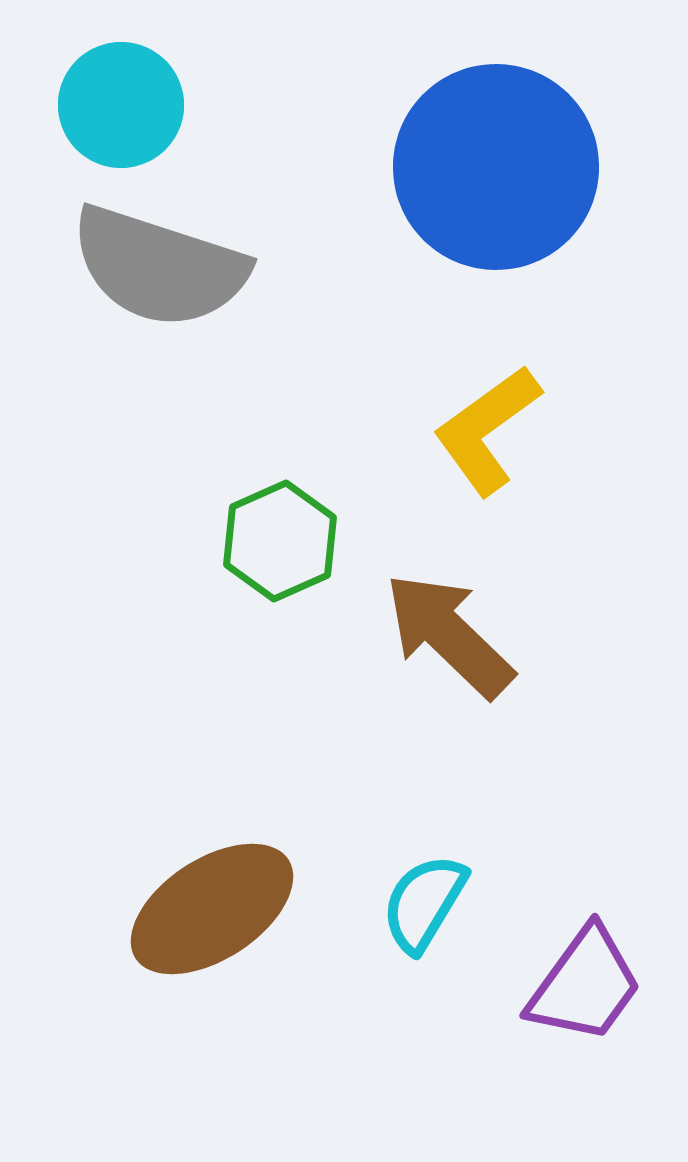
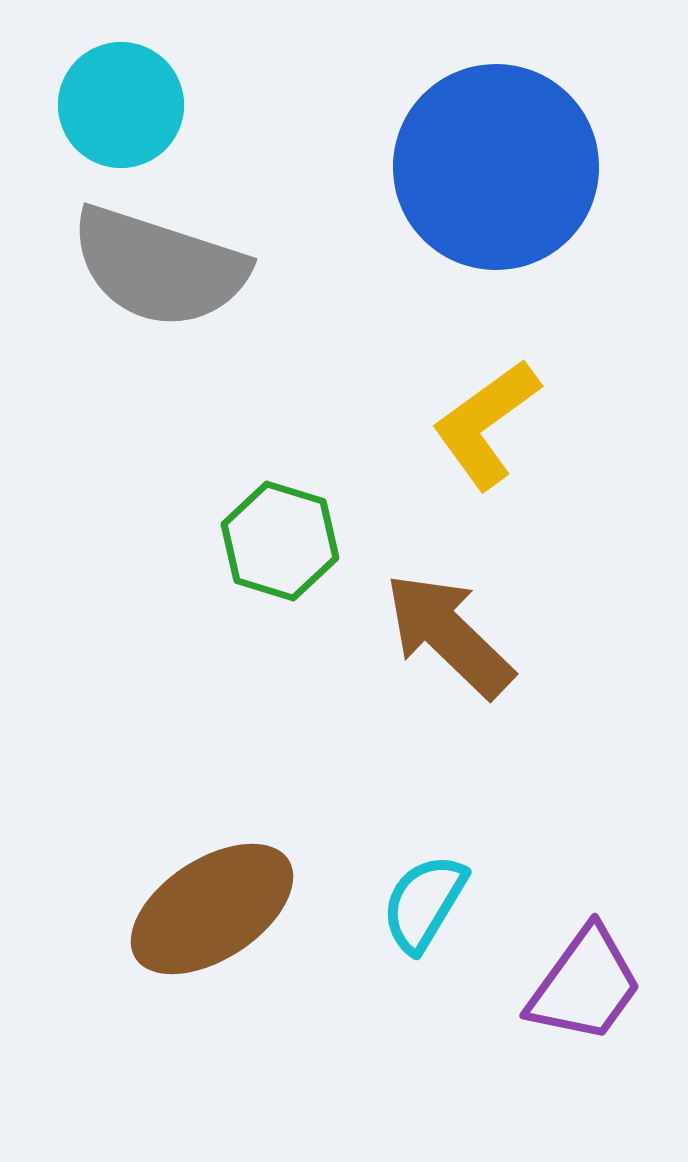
yellow L-shape: moved 1 px left, 6 px up
green hexagon: rotated 19 degrees counterclockwise
